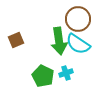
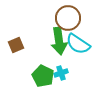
brown circle: moved 10 px left, 1 px up
brown square: moved 5 px down
cyan cross: moved 5 px left
